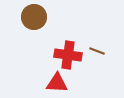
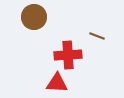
brown line: moved 15 px up
red cross: rotated 12 degrees counterclockwise
